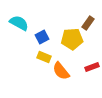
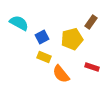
brown rectangle: moved 3 px right, 1 px up
yellow pentagon: rotated 10 degrees counterclockwise
red rectangle: rotated 40 degrees clockwise
orange semicircle: moved 3 px down
